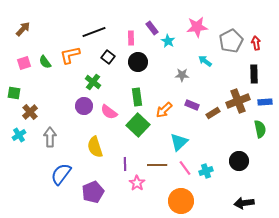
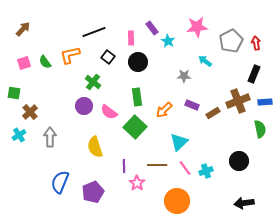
black rectangle at (254, 74): rotated 24 degrees clockwise
gray star at (182, 75): moved 2 px right, 1 px down
green square at (138, 125): moved 3 px left, 2 px down
purple line at (125, 164): moved 1 px left, 2 px down
blue semicircle at (61, 174): moved 1 px left, 8 px down; rotated 15 degrees counterclockwise
orange circle at (181, 201): moved 4 px left
